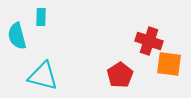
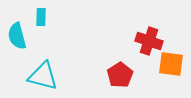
orange square: moved 2 px right
